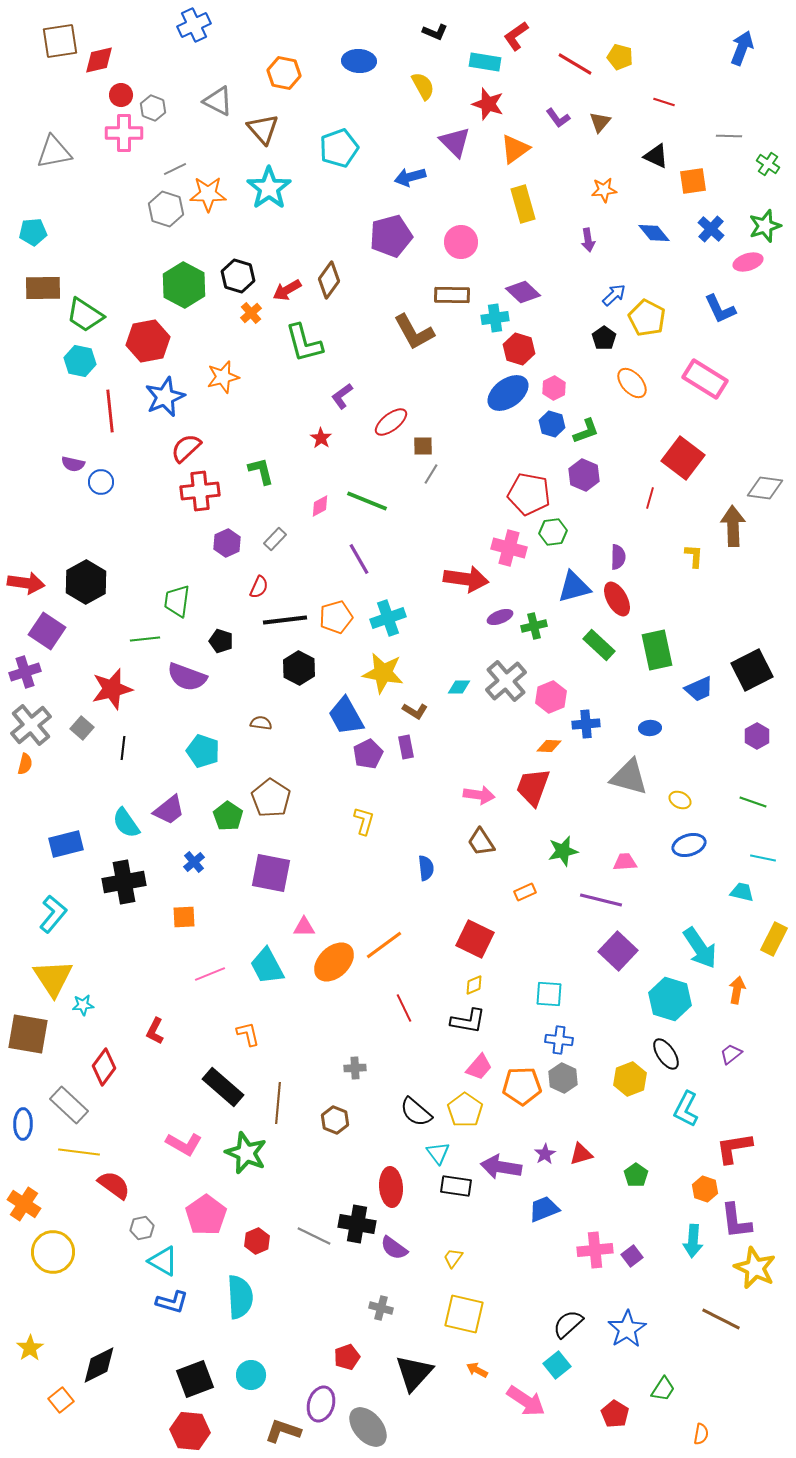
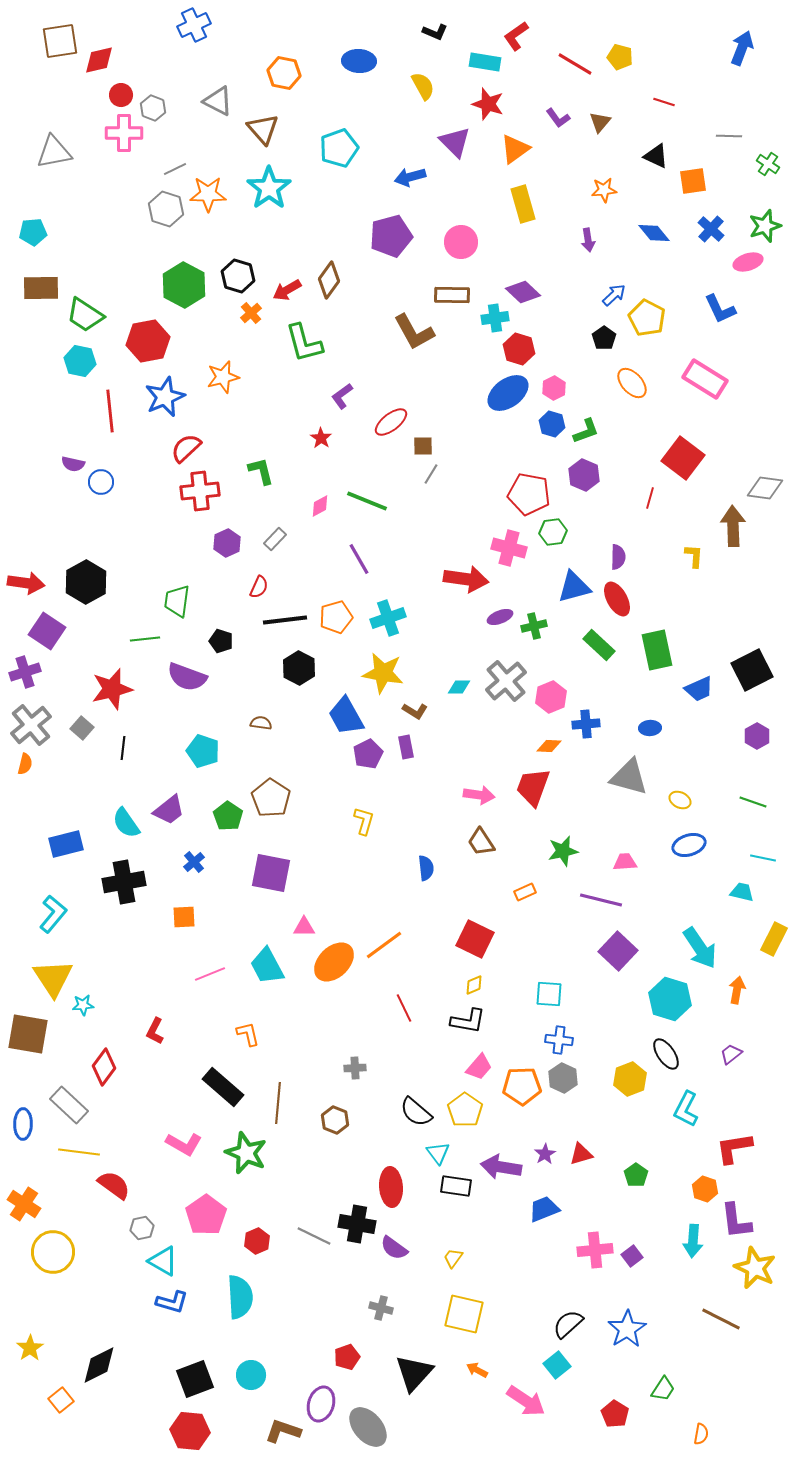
brown rectangle at (43, 288): moved 2 px left
